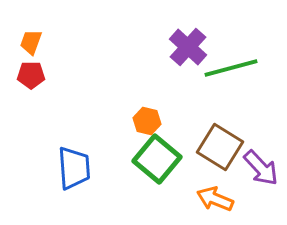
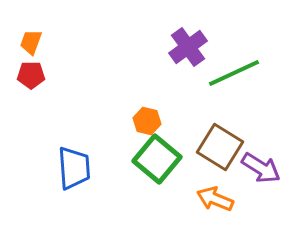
purple cross: rotated 12 degrees clockwise
green line: moved 3 px right, 5 px down; rotated 10 degrees counterclockwise
purple arrow: rotated 15 degrees counterclockwise
